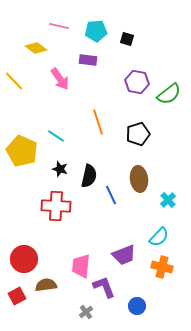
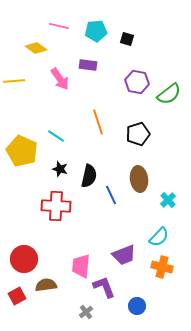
purple rectangle: moved 5 px down
yellow line: rotated 50 degrees counterclockwise
